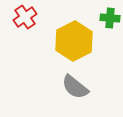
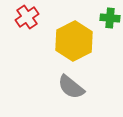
red cross: moved 2 px right
gray semicircle: moved 4 px left
